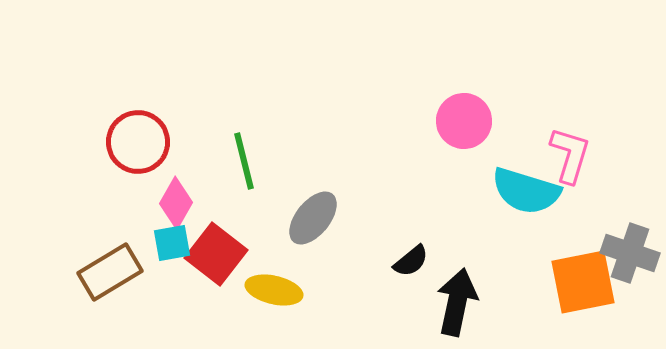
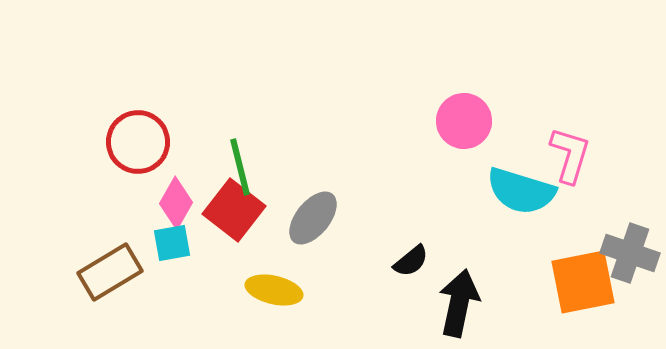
green line: moved 4 px left, 6 px down
cyan semicircle: moved 5 px left
red square: moved 18 px right, 44 px up
black arrow: moved 2 px right, 1 px down
